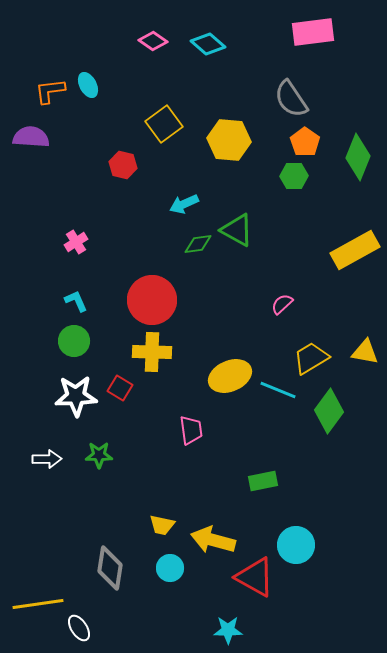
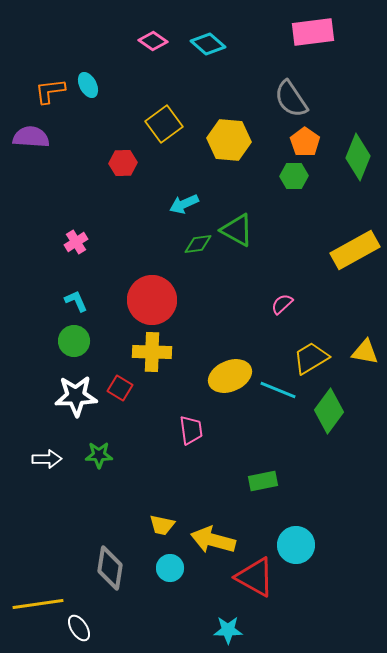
red hexagon at (123, 165): moved 2 px up; rotated 16 degrees counterclockwise
